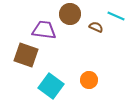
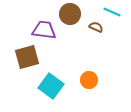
cyan line: moved 4 px left, 4 px up
brown square: moved 1 px right, 2 px down; rotated 35 degrees counterclockwise
